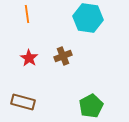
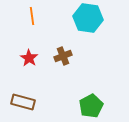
orange line: moved 5 px right, 2 px down
